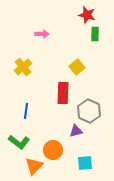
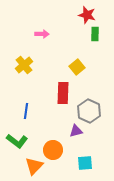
yellow cross: moved 1 px right, 2 px up
green L-shape: moved 2 px left, 1 px up
